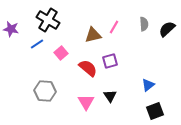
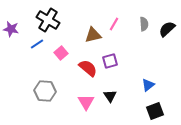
pink line: moved 3 px up
